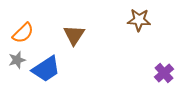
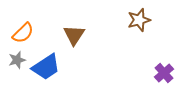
brown star: rotated 20 degrees counterclockwise
blue trapezoid: moved 2 px up
